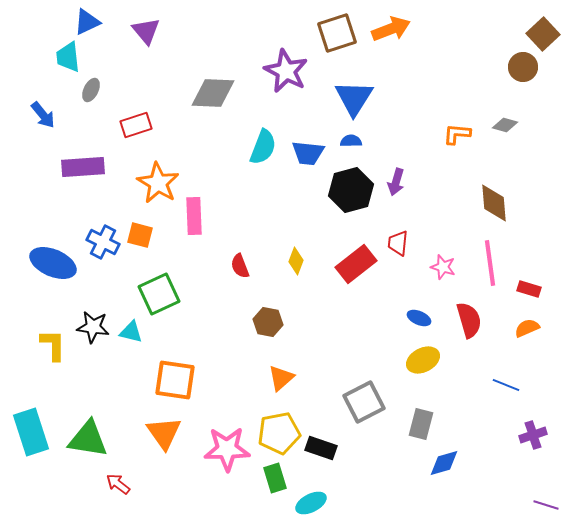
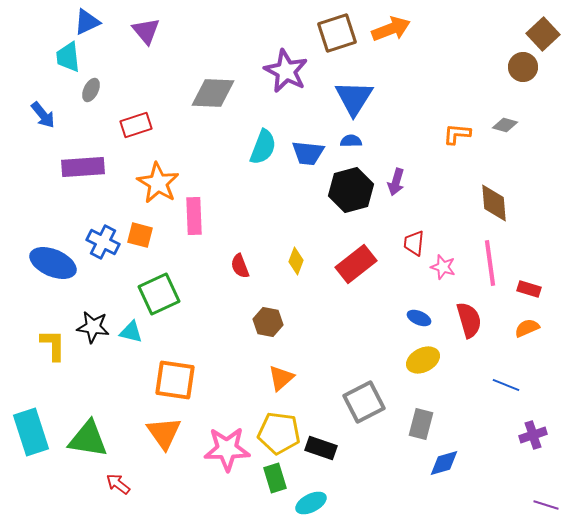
red trapezoid at (398, 243): moved 16 px right
yellow pentagon at (279, 433): rotated 18 degrees clockwise
